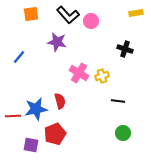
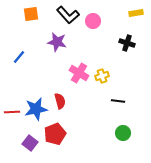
pink circle: moved 2 px right
black cross: moved 2 px right, 6 px up
red line: moved 1 px left, 4 px up
purple square: moved 1 px left, 2 px up; rotated 28 degrees clockwise
